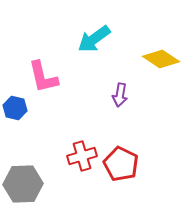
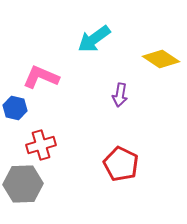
pink L-shape: moved 2 px left; rotated 126 degrees clockwise
red cross: moved 41 px left, 11 px up
